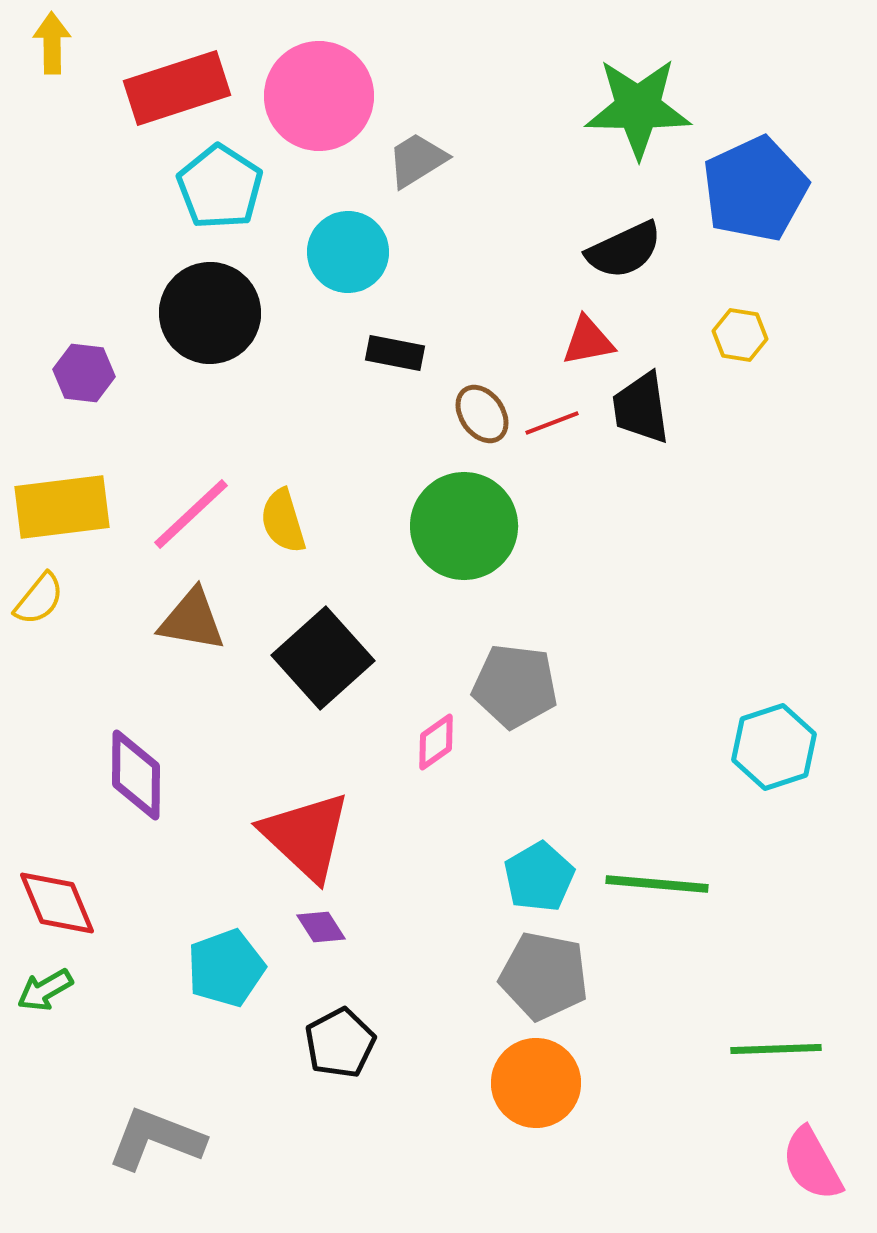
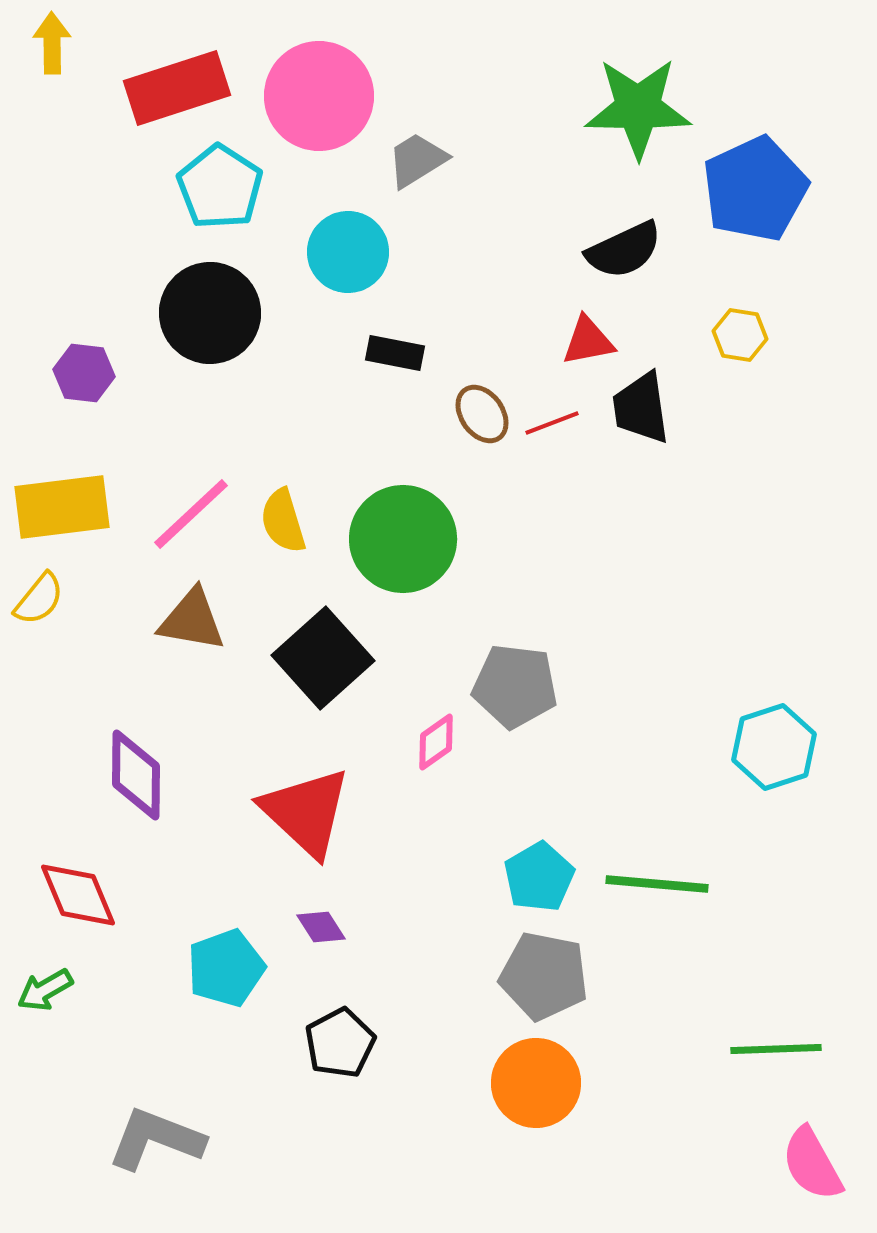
green circle at (464, 526): moved 61 px left, 13 px down
red triangle at (306, 836): moved 24 px up
red diamond at (57, 903): moved 21 px right, 8 px up
